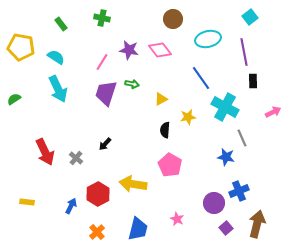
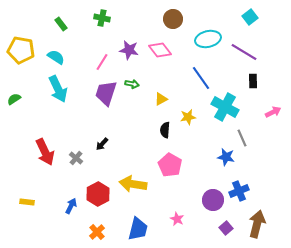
yellow pentagon: moved 3 px down
purple line: rotated 48 degrees counterclockwise
black arrow: moved 3 px left
purple circle: moved 1 px left, 3 px up
